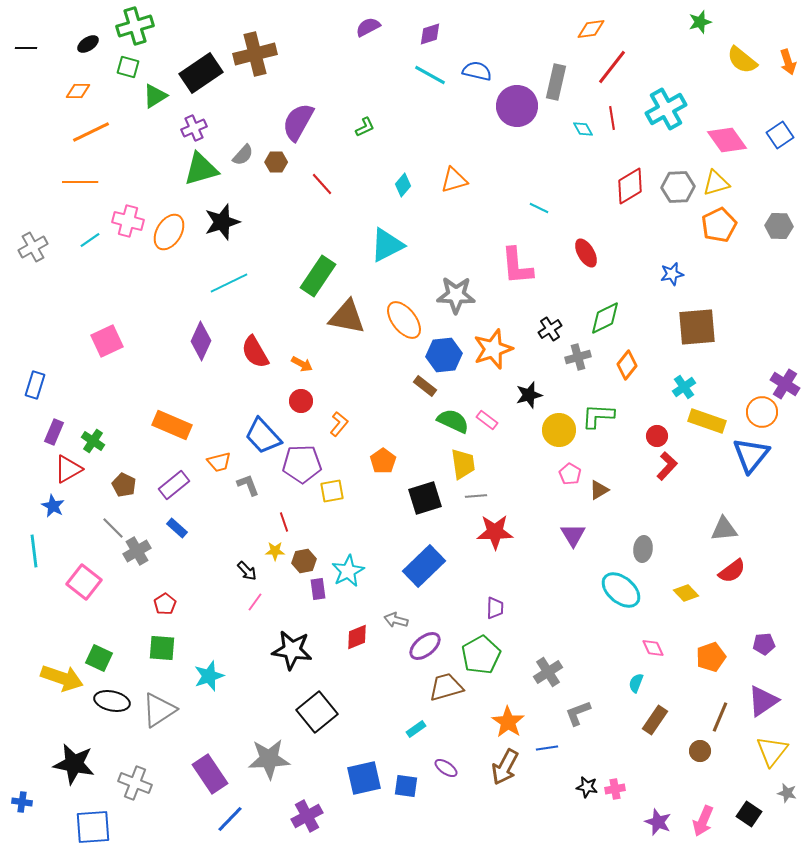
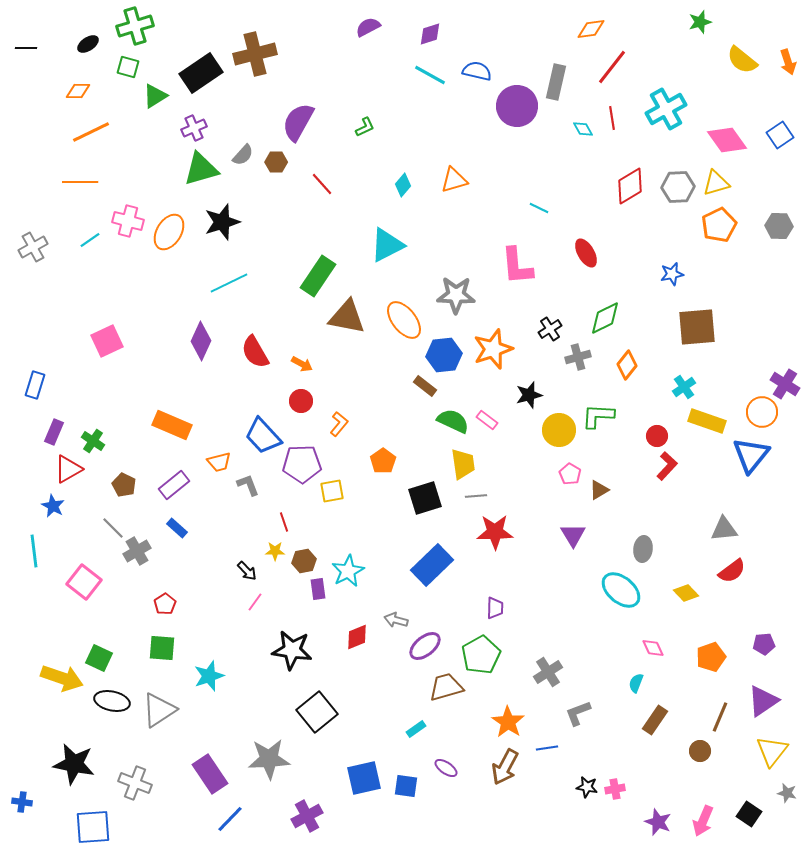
blue rectangle at (424, 566): moved 8 px right, 1 px up
